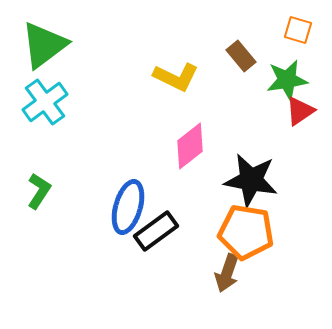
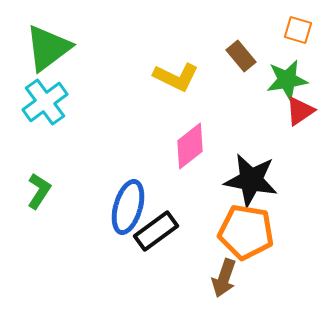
green triangle: moved 4 px right, 3 px down
brown arrow: moved 3 px left, 5 px down
